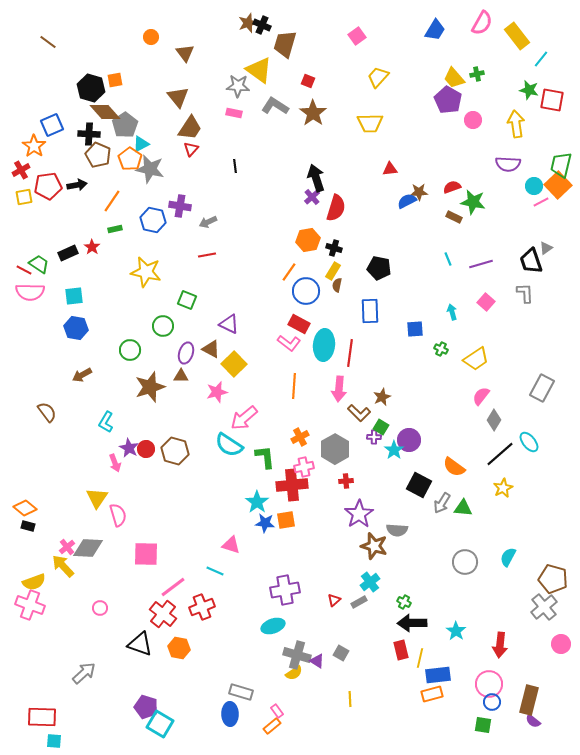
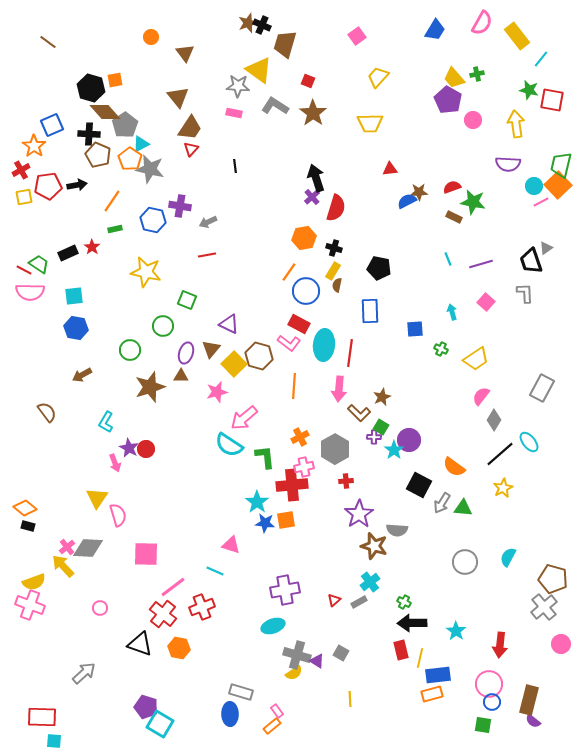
orange hexagon at (308, 240): moved 4 px left, 2 px up
brown triangle at (211, 349): rotated 42 degrees clockwise
brown hexagon at (175, 451): moved 84 px right, 95 px up
